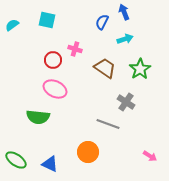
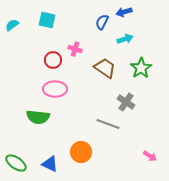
blue arrow: rotated 84 degrees counterclockwise
green star: moved 1 px right, 1 px up
pink ellipse: rotated 25 degrees counterclockwise
orange circle: moved 7 px left
green ellipse: moved 3 px down
